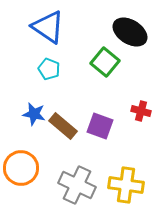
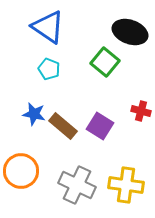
black ellipse: rotated 12 degrees counterclockwise
purple square: rotated 12 degrees clockwise
orange circle: moved 3 px down
